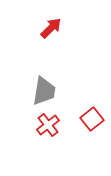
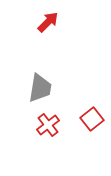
red arrow: moved 3 px left, 6 px up
gray trapezoid: moved 4 px left, 3 px up
